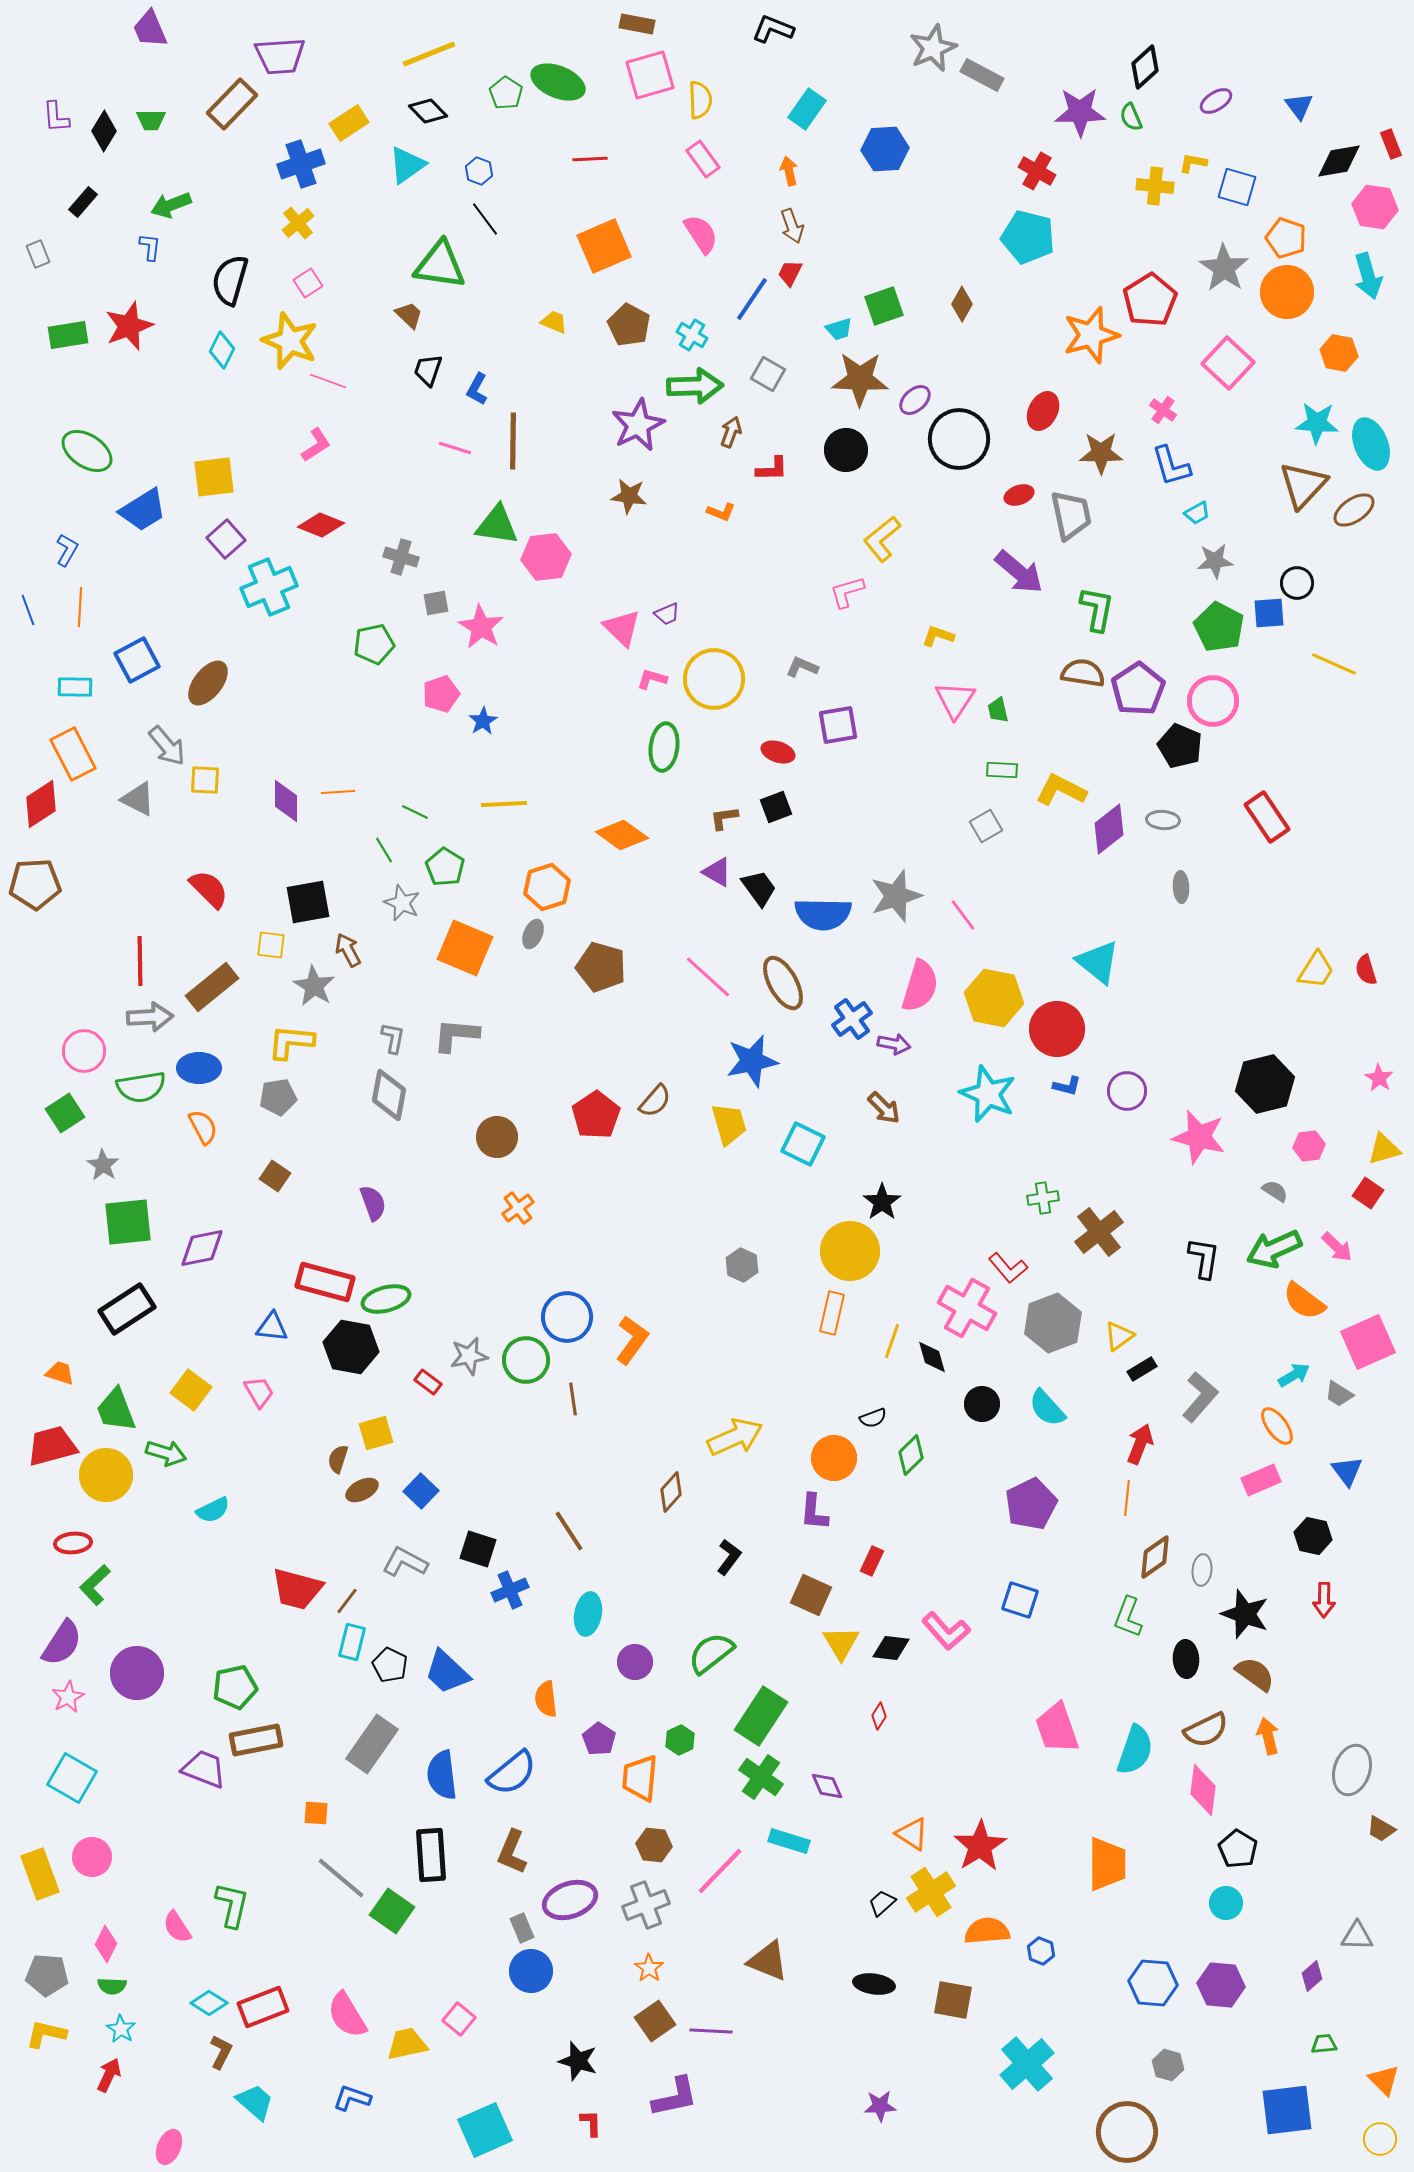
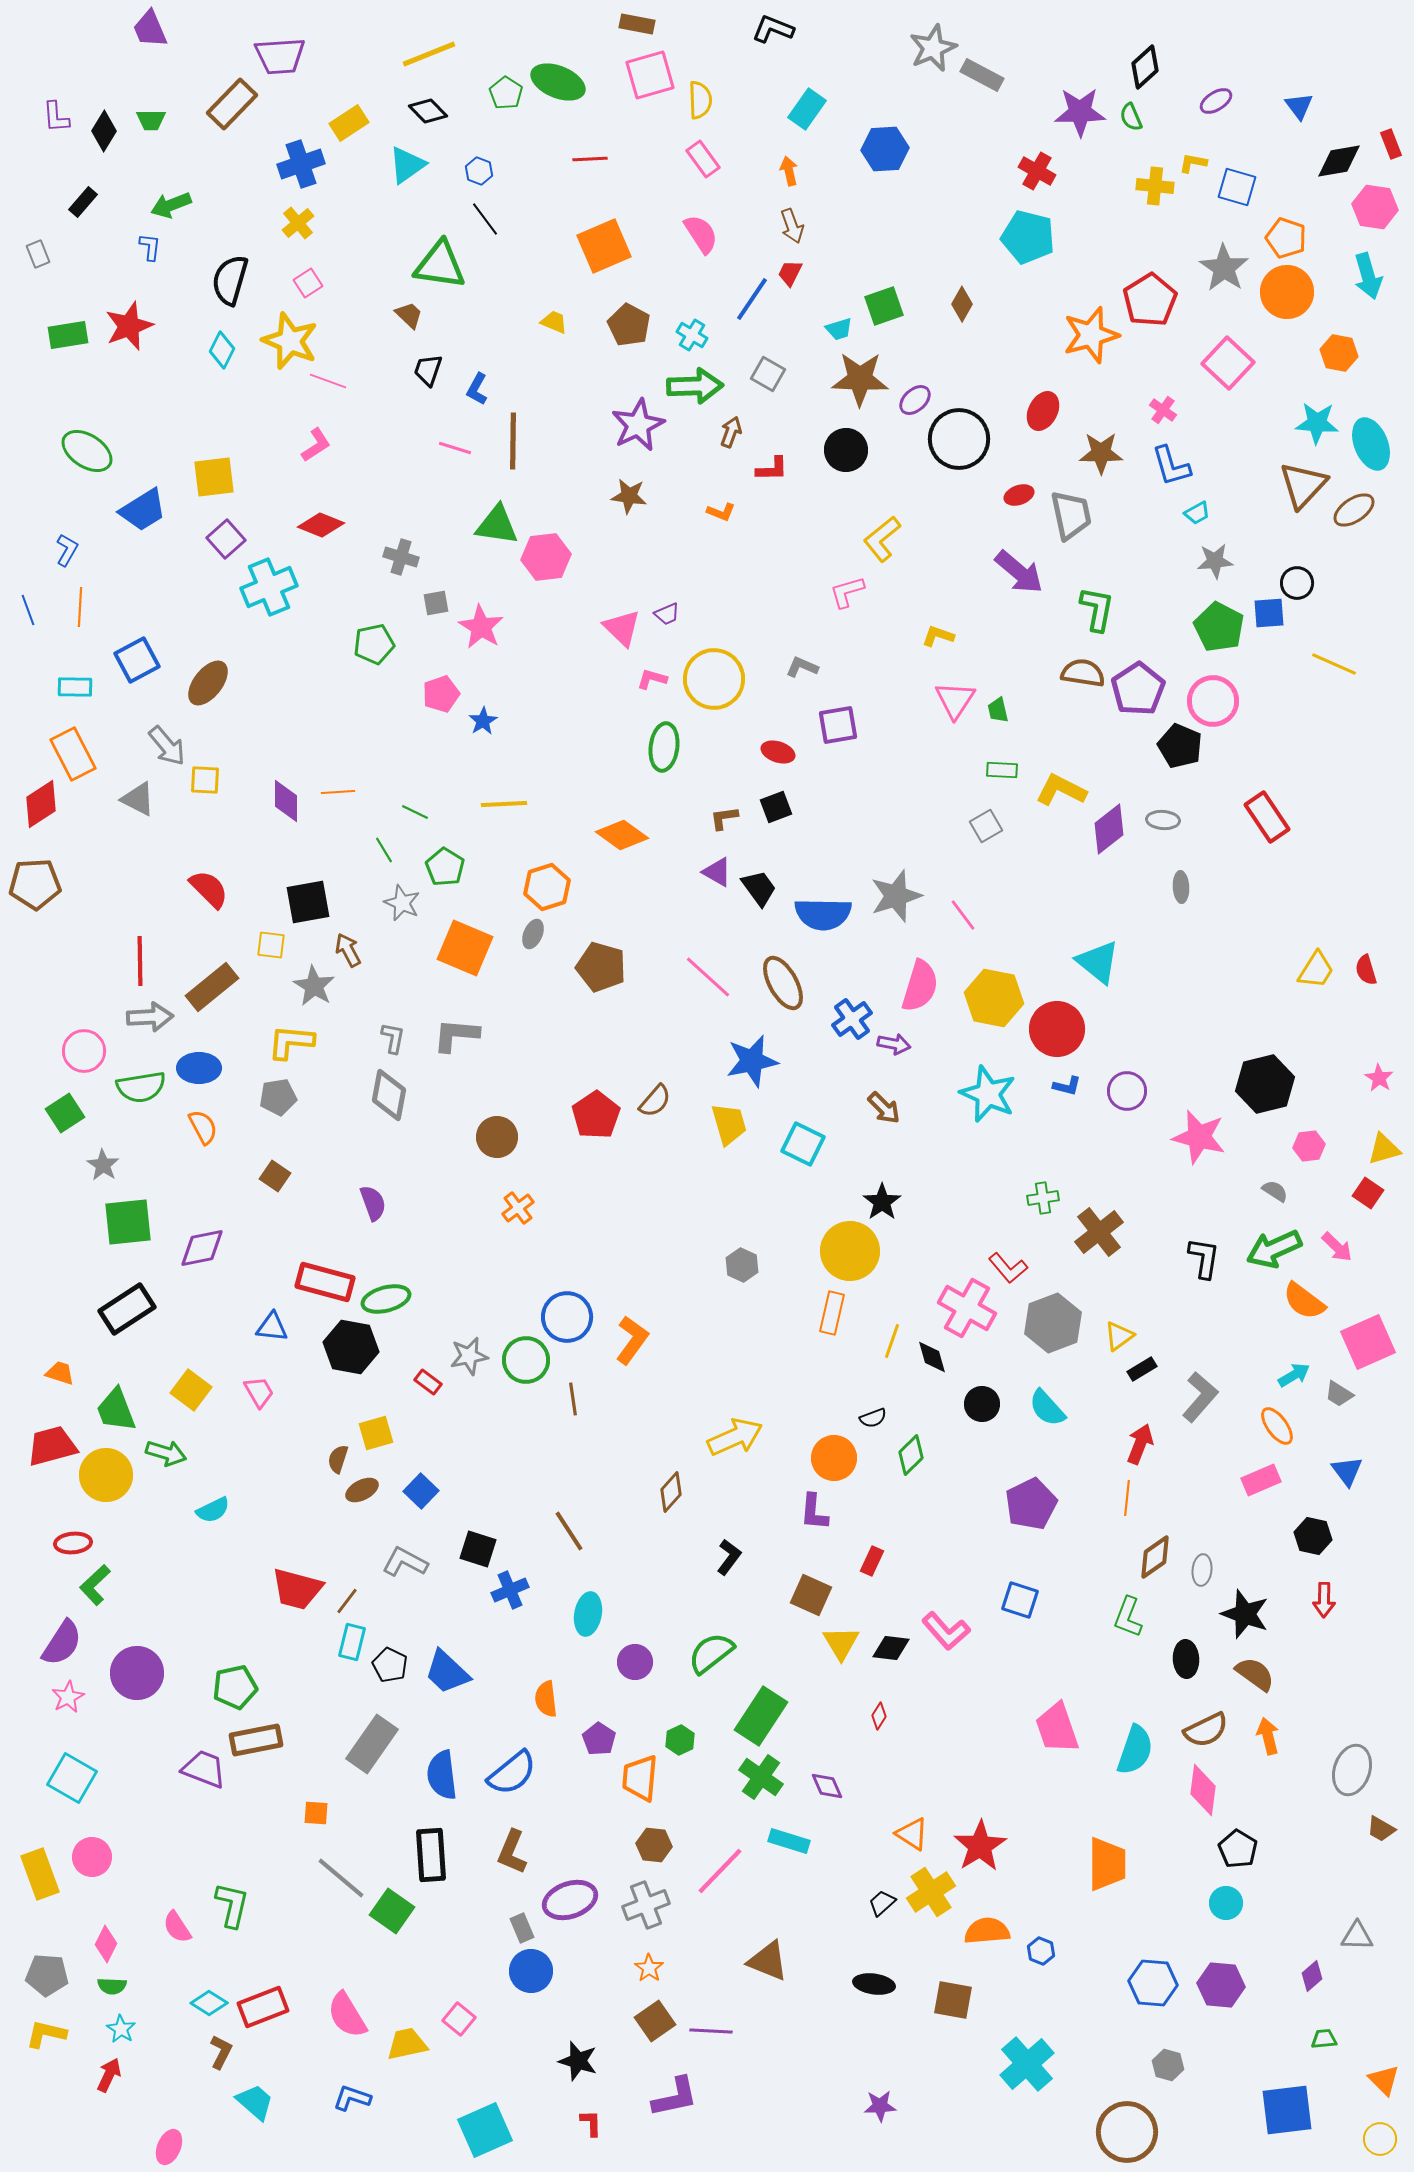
green trapezoid at (1324, 2044): moved 5 px up
